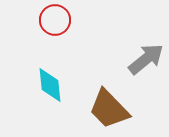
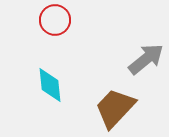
brown trapezoid: moved 6 px right, 1 px up; rotated 87 degrees clockwise
